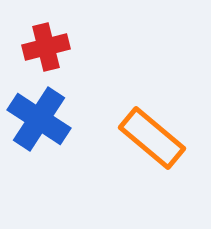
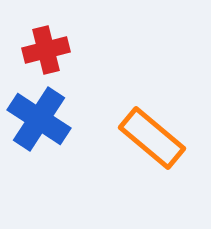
red cross: moved 3 px down
